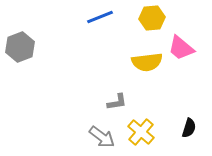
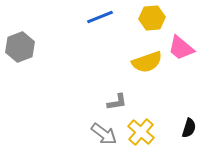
yellow semicircle: rotated 12 degrees counterclockwise
gray arrow: moved 2 px right, 3 px up
